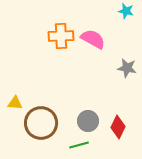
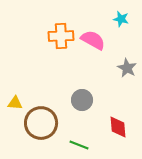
cyan star: moved 5 px left, 8 px down
pink semicircle: moved 1 px down
gray star: rotated 18 degrees clockwise
gray circle: moved 6 px left, 21 px up
red diamond: rotated 30 degrees counterclockwise
green line: rotated 36 degrees clockwise
